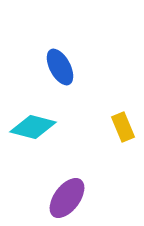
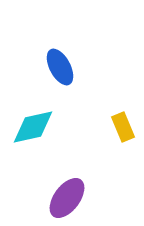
cyan diamond: rotated 27 degrees counterclockwise
